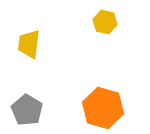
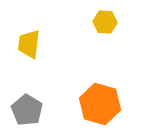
yellow hexagon: rotated 10 degrees counterclockwise
orange hexagon: moved 3 px left, 4 px up
